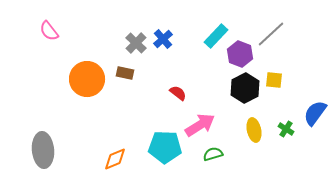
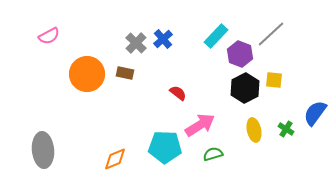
pink semicircle: moved 5 px down; rotated 80 degrees counterclockwise
orange circle: moved 5 px up
